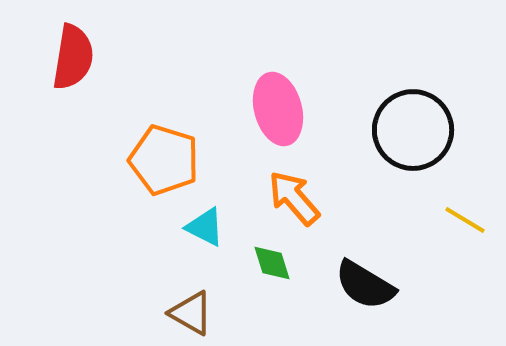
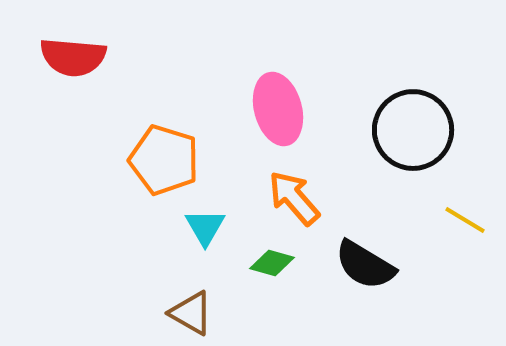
red semicircle: rotated 86 degrees clockwise
cyan triangle: rotated 33 degrees clockwise
green diamond: rotated 57 degrees counterclockwise
black semicircle: moved 20 px up
